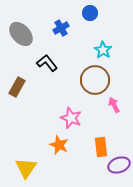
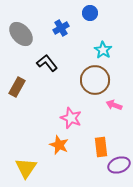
pink arrow: rotated 42 degrees counterclockwise
